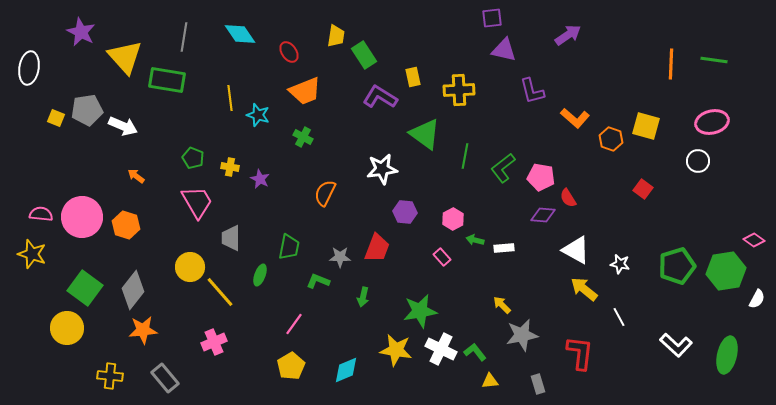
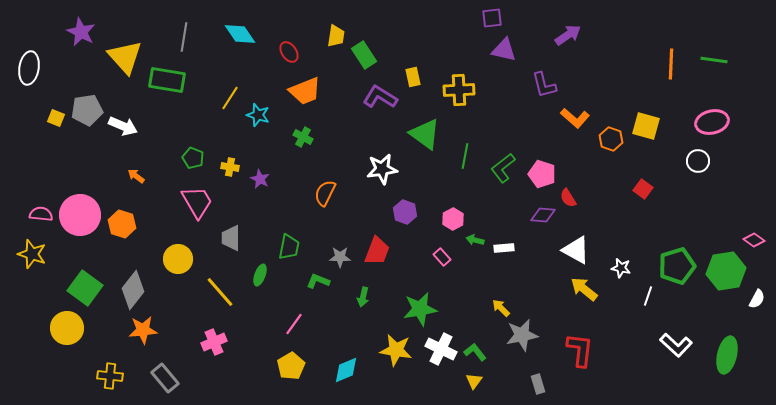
purple L-shape at (532, 91): moved 12 px right, 6 px up
yellow line at (230, 98): rotated 40 degrees clockwise
pink pentagon at (541, 177): moved 1 px right, 3 px up; rotated 8 degrees clockwise
purple hexagon at (405, 212): rotated 15 degrees clockwise
pink circle at (82, 217): moved 2 px left, 2 px up
orange hexagon at (126, 225): moved 4 px left, 1 px up
red trapezoid at (377, 248): moved 3 px down
white star at (620, 264): moved 1 px right, 4 px down
yellow circle at (190, 267): moved 12 px left, 8 px up
yellow arrow at (502, 305): moved 1 px left, 3 px down
green star at (420, 311): moved 2 px up
white line at (619, 317): moved 29 px right, 21 px up; rotated 48 degrees clockwise
red L-shape at (580, 353): moved 3 px up
yellow triangle at (490, 381): moved 16 px left; rotated 48 degrees counterclockwise
